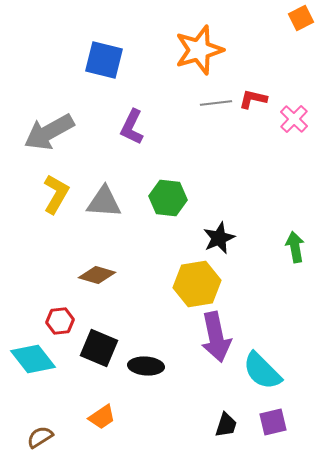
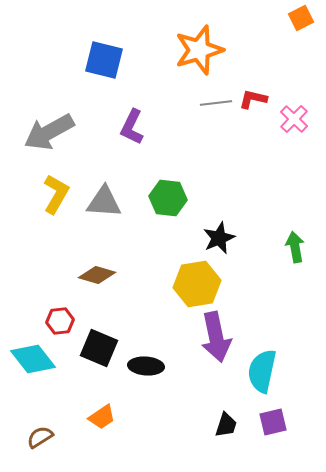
cyan semicircle: rotated 57 degrees clockwise
